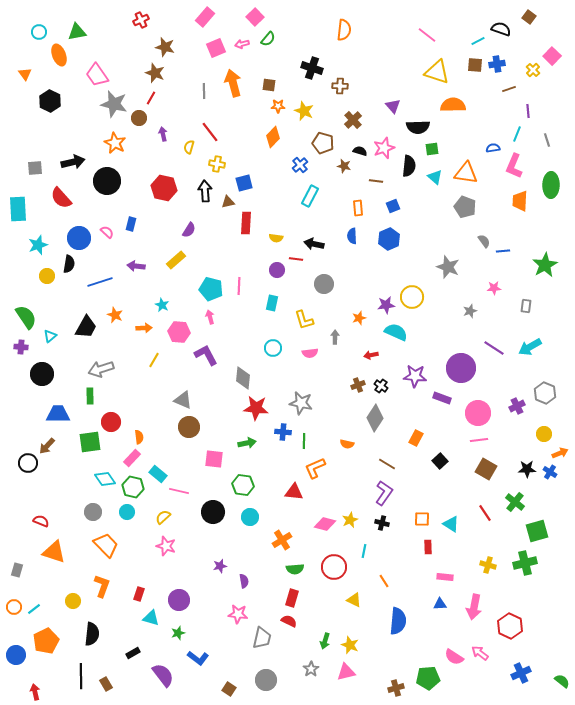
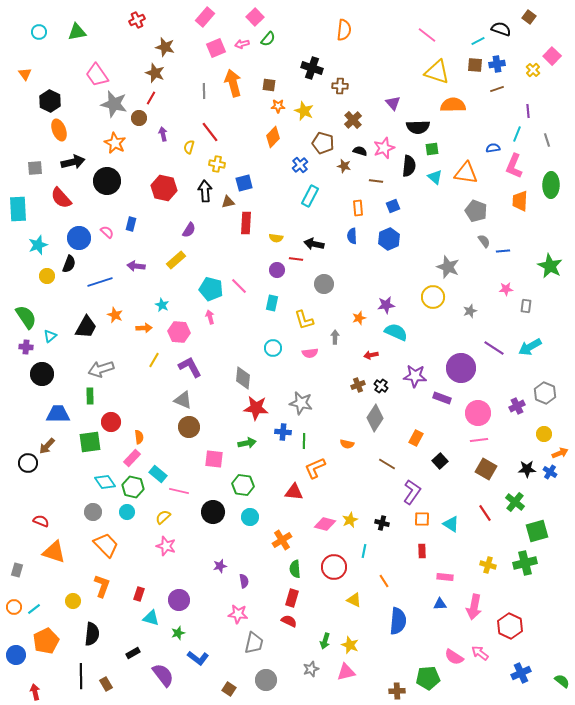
red cross at (141, 20): moved 4 px left
orange ellipse at (59, 55): moved 75 px down
brown line at (509, 89): moved 12 px left
purple triangle at (393, 106): moved 3 px up
gray pentagon at (465, 207): moved 11 px right, 4 px down
black semicircle at (69, 264): rotated 12 degrees clockwise
green star at (545, 265): moved 5 px right, 1 px down; rotated 15 degrees counterclockwise
pink line at (239, 286): rotated 48 degrees counterclockwise
pink star at (494, 288): moved 12 px right, 1 px down
yellow circle at (412, 297): moved 21 px right
purple cross at (21, 347): moved 5 px right
purple L-shape at (206, 355): moved 16 px left, 12 px down
cyan diamond at (105, 479): moved 3 px down
purple L-shape at (384, 493): moved 28 px right, 1 px up
red rectangle at (428, 547): moved 6 px left, 4 px down
green semicircle at (295, 569): rotated 90 degrees clockwise
gray trapezoid at (262, 638): moved 8 px left, 5 px down
gray star at (311, 669): rotated 14 degrees clockwise
brown cross at (396, 688): moved 1 px right, 3 px down; rotated 14 degrees clockwise
